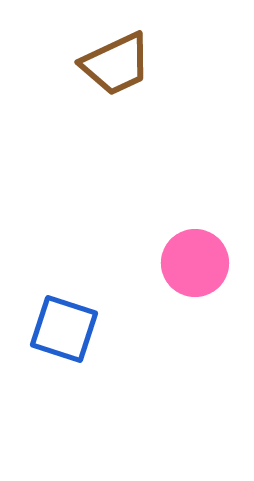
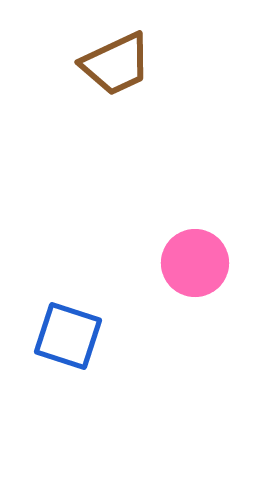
blue square: moved 4 px right, 7 px down
